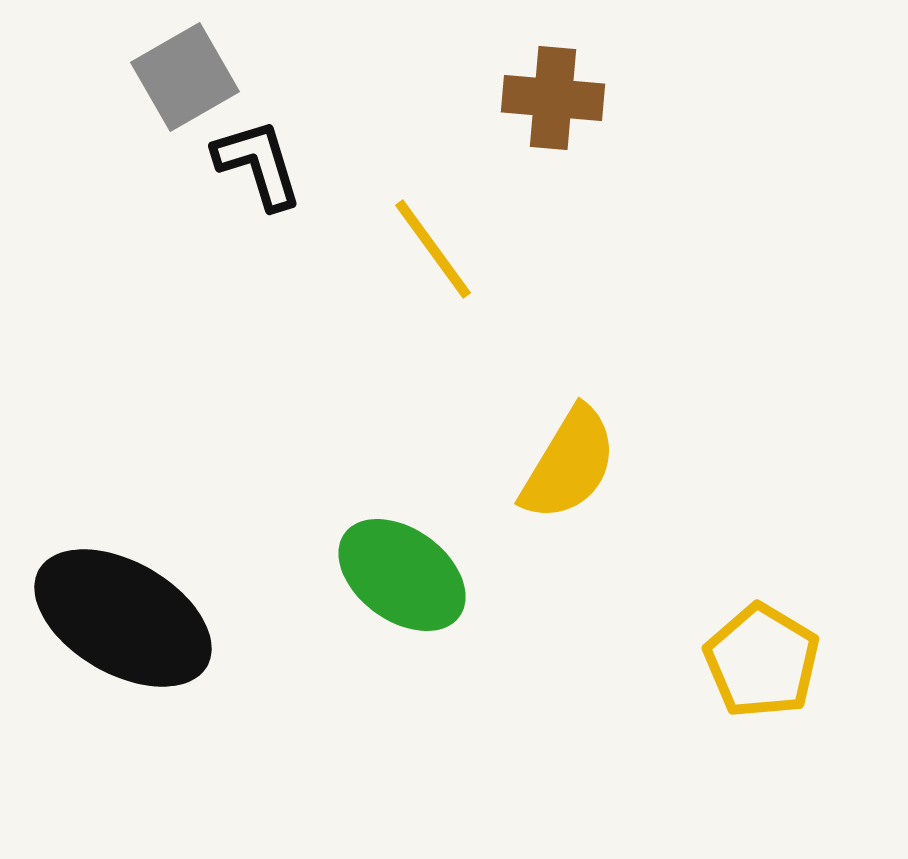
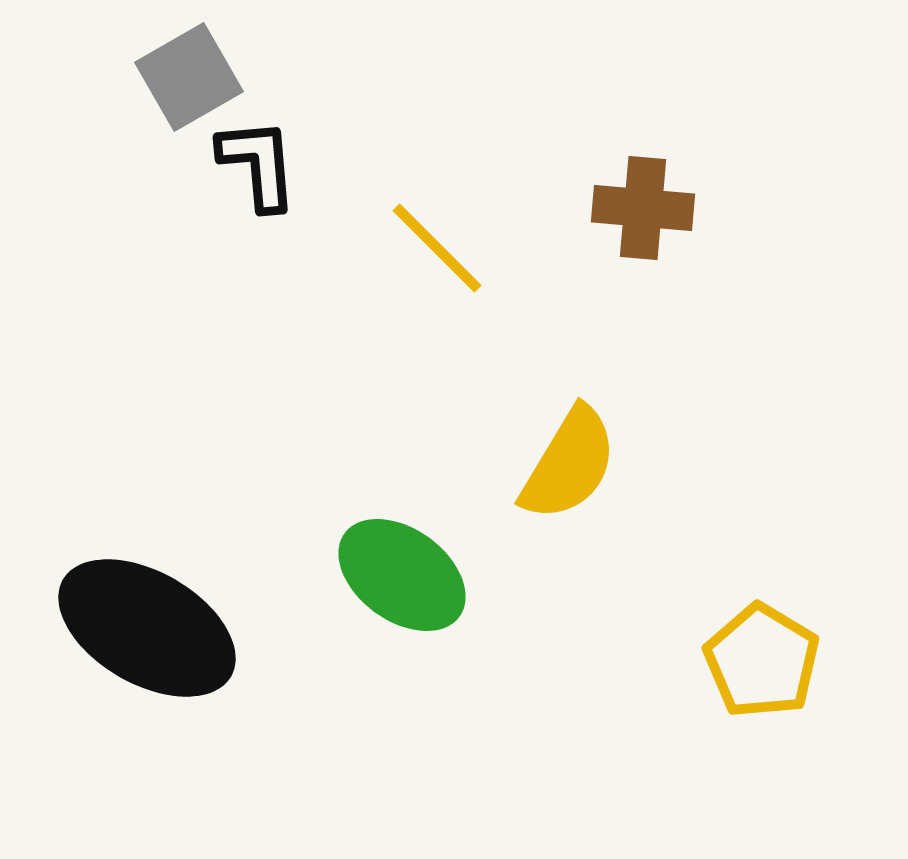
gray square: moved 4 px right
brown cross: moved 90 px right, 110 px down
black L-shape: rotated 12 degrees clockwise
yellow line: moved 4 px right, 1 px up; rotated 9 degrees counterclockwise
black ellipse: moved 24 px right, 10 px down
